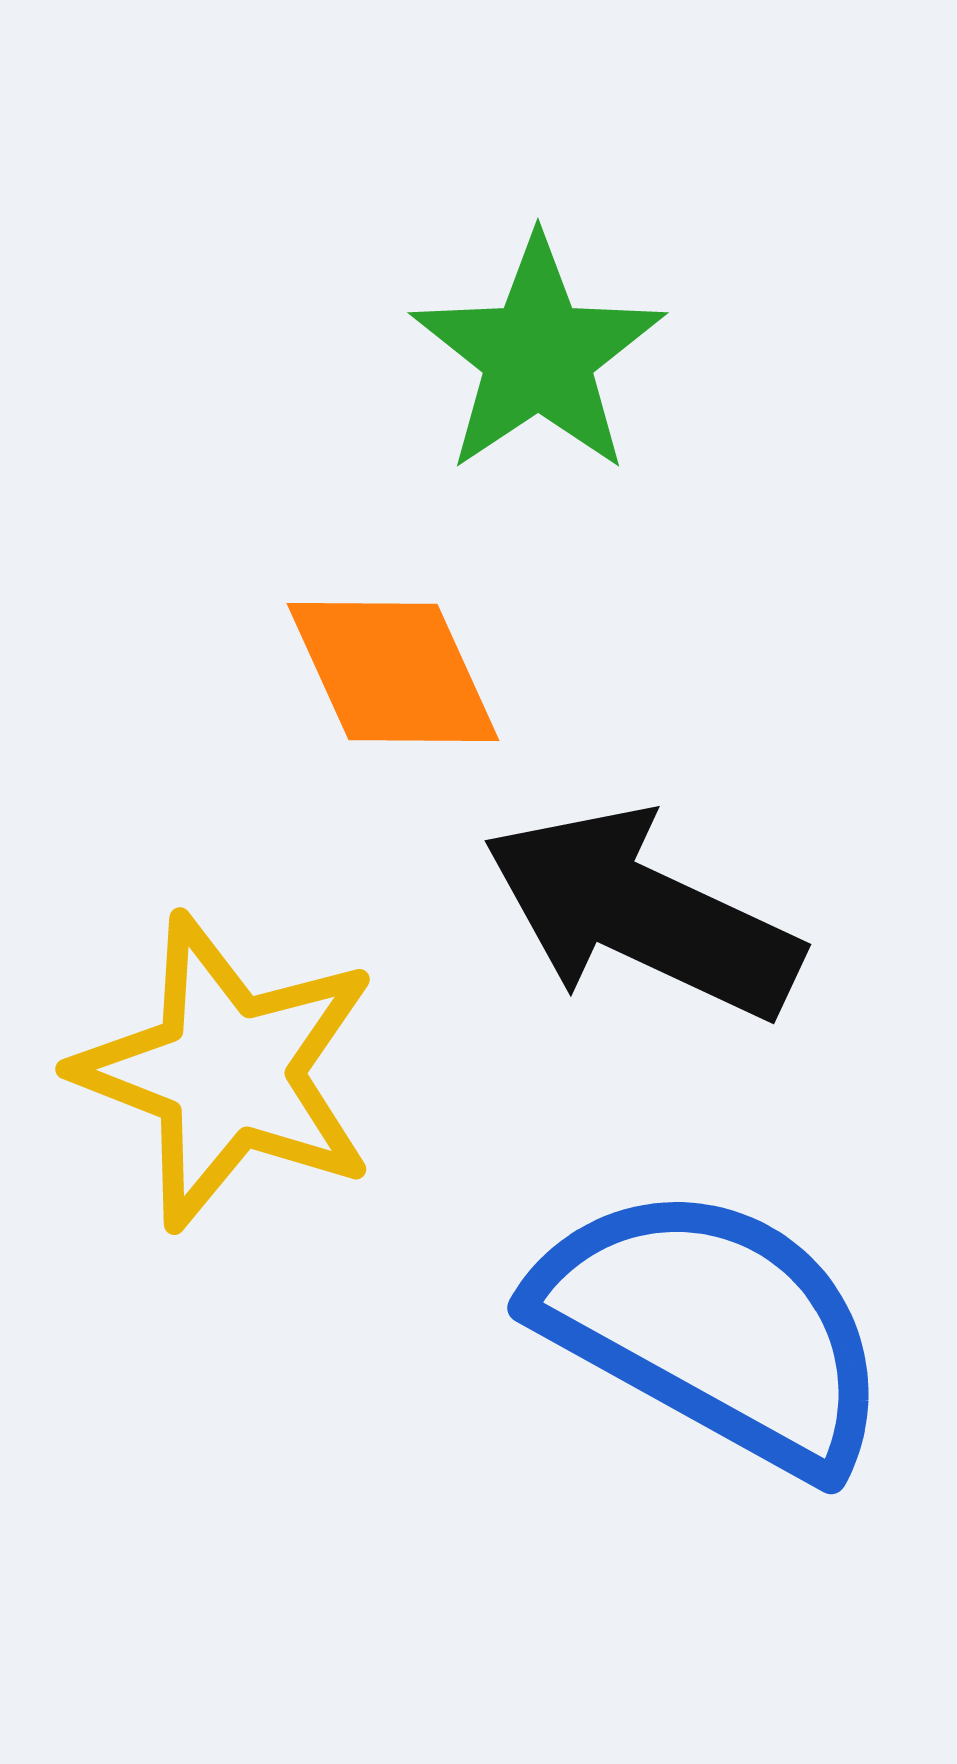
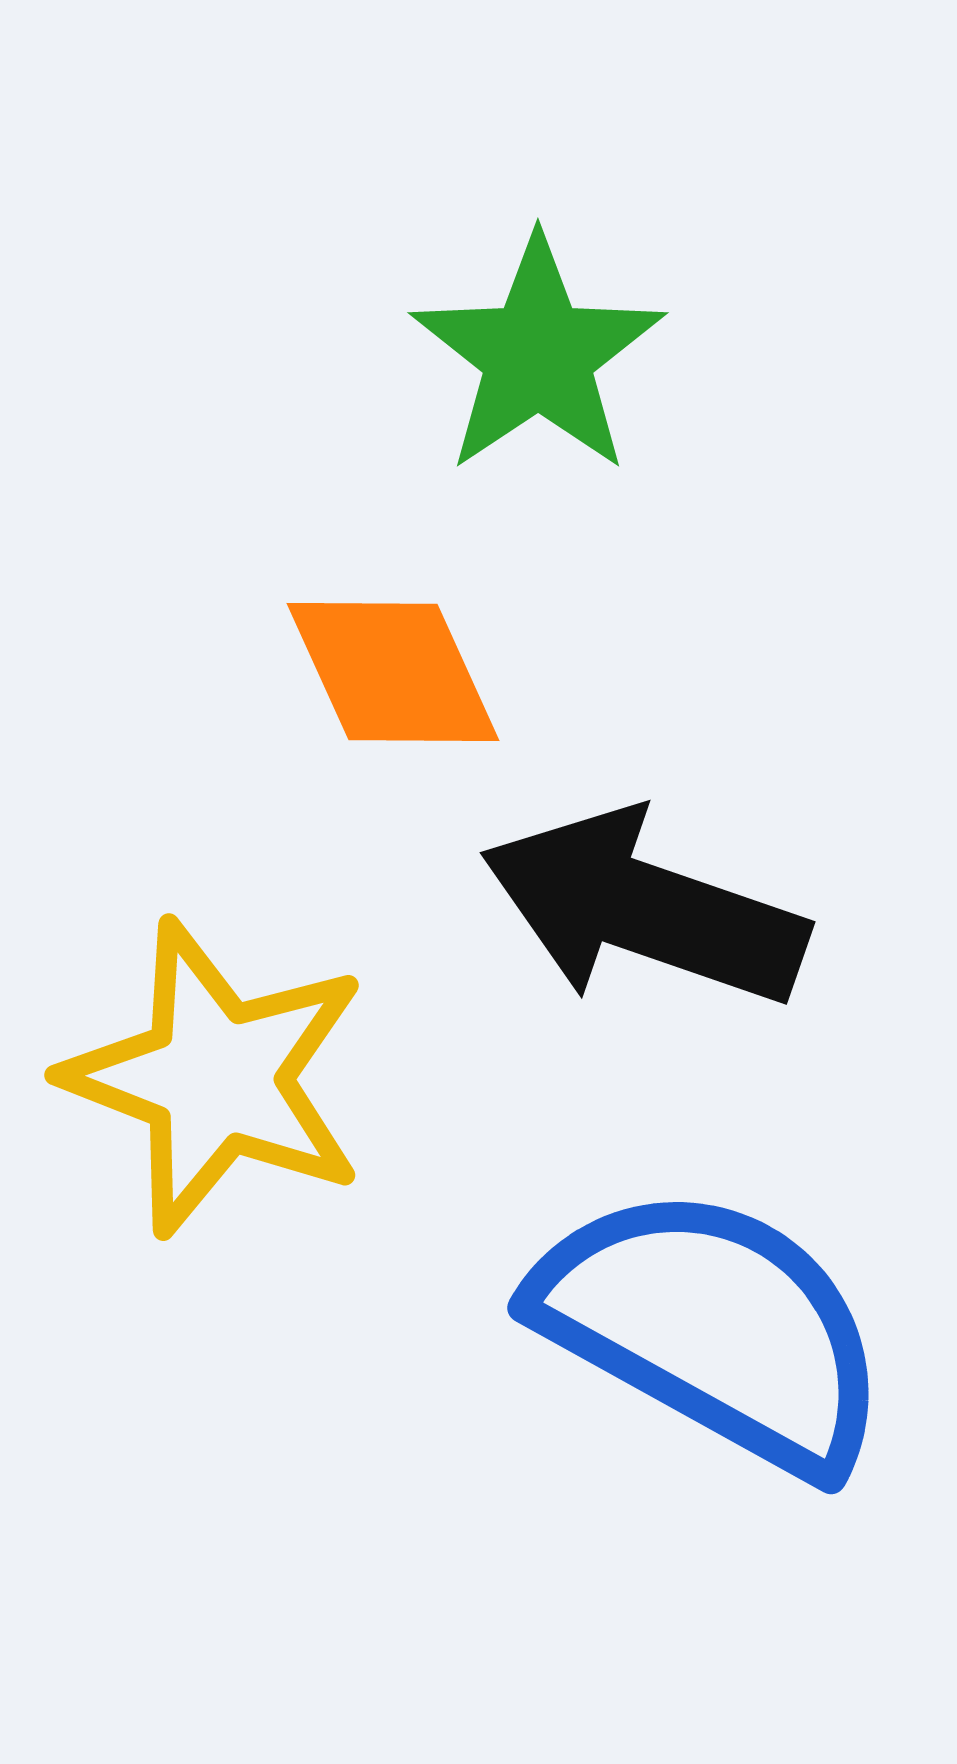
black arrow: moved 2 px right, 5 px up; rotated 6 degrees counterclockwise
yellow star: moved 11 px left, 6 px down
